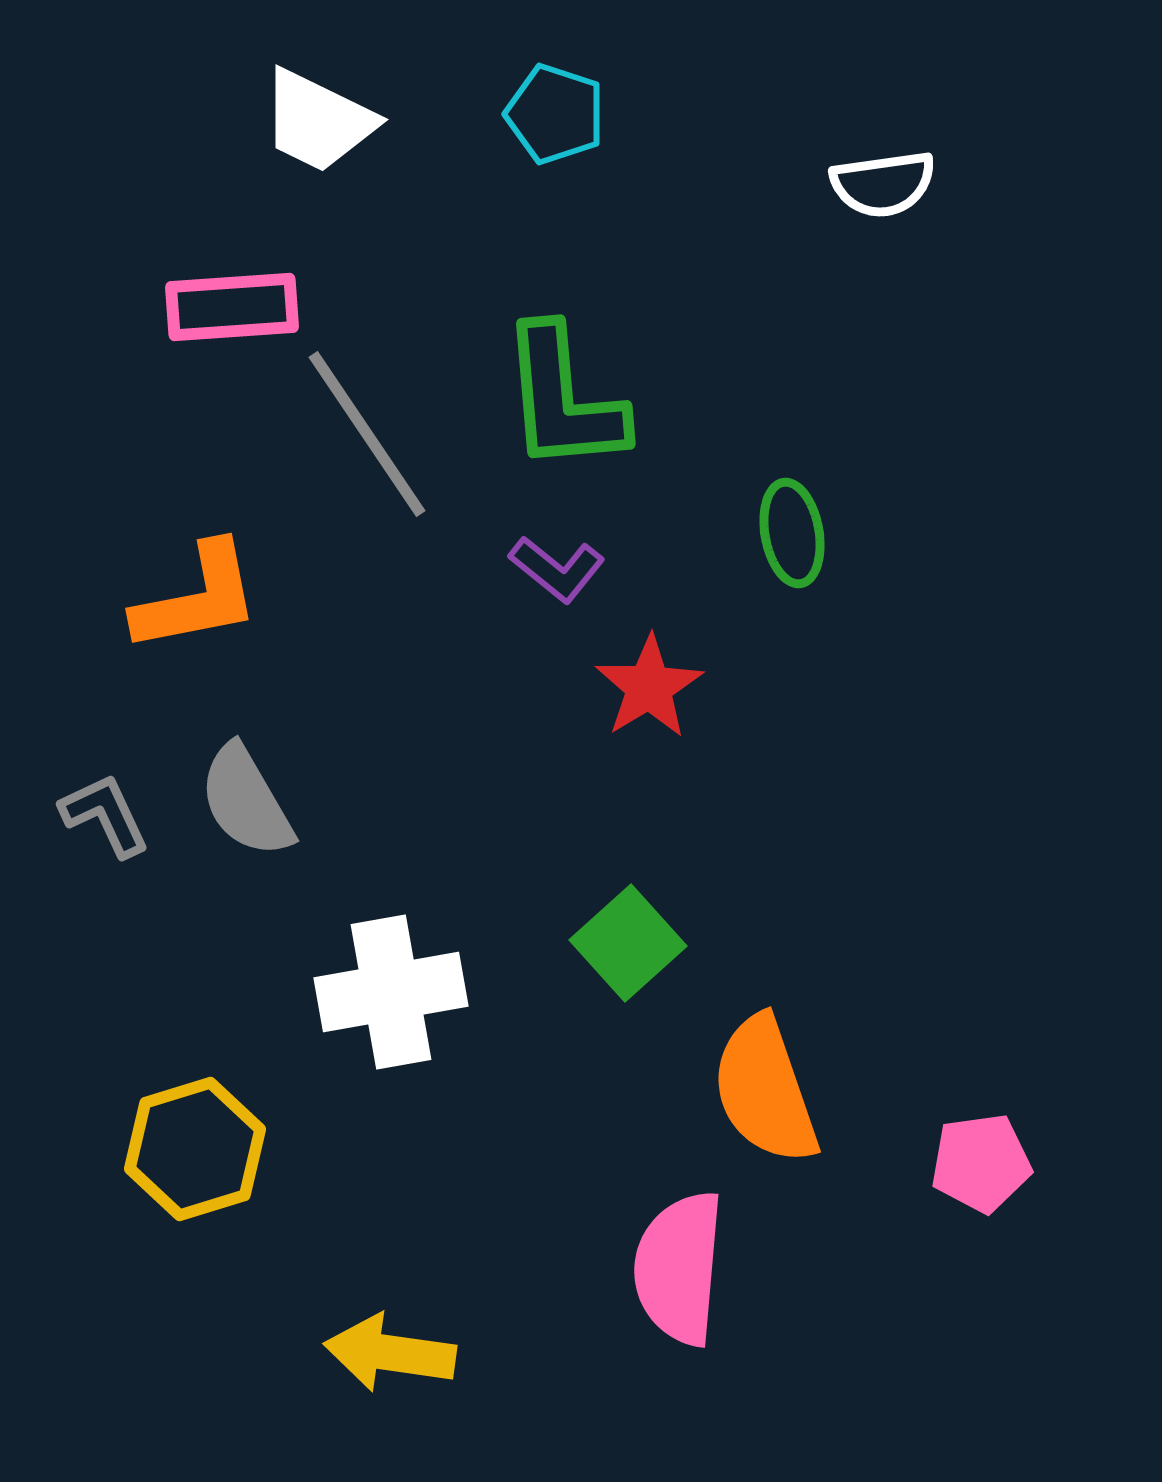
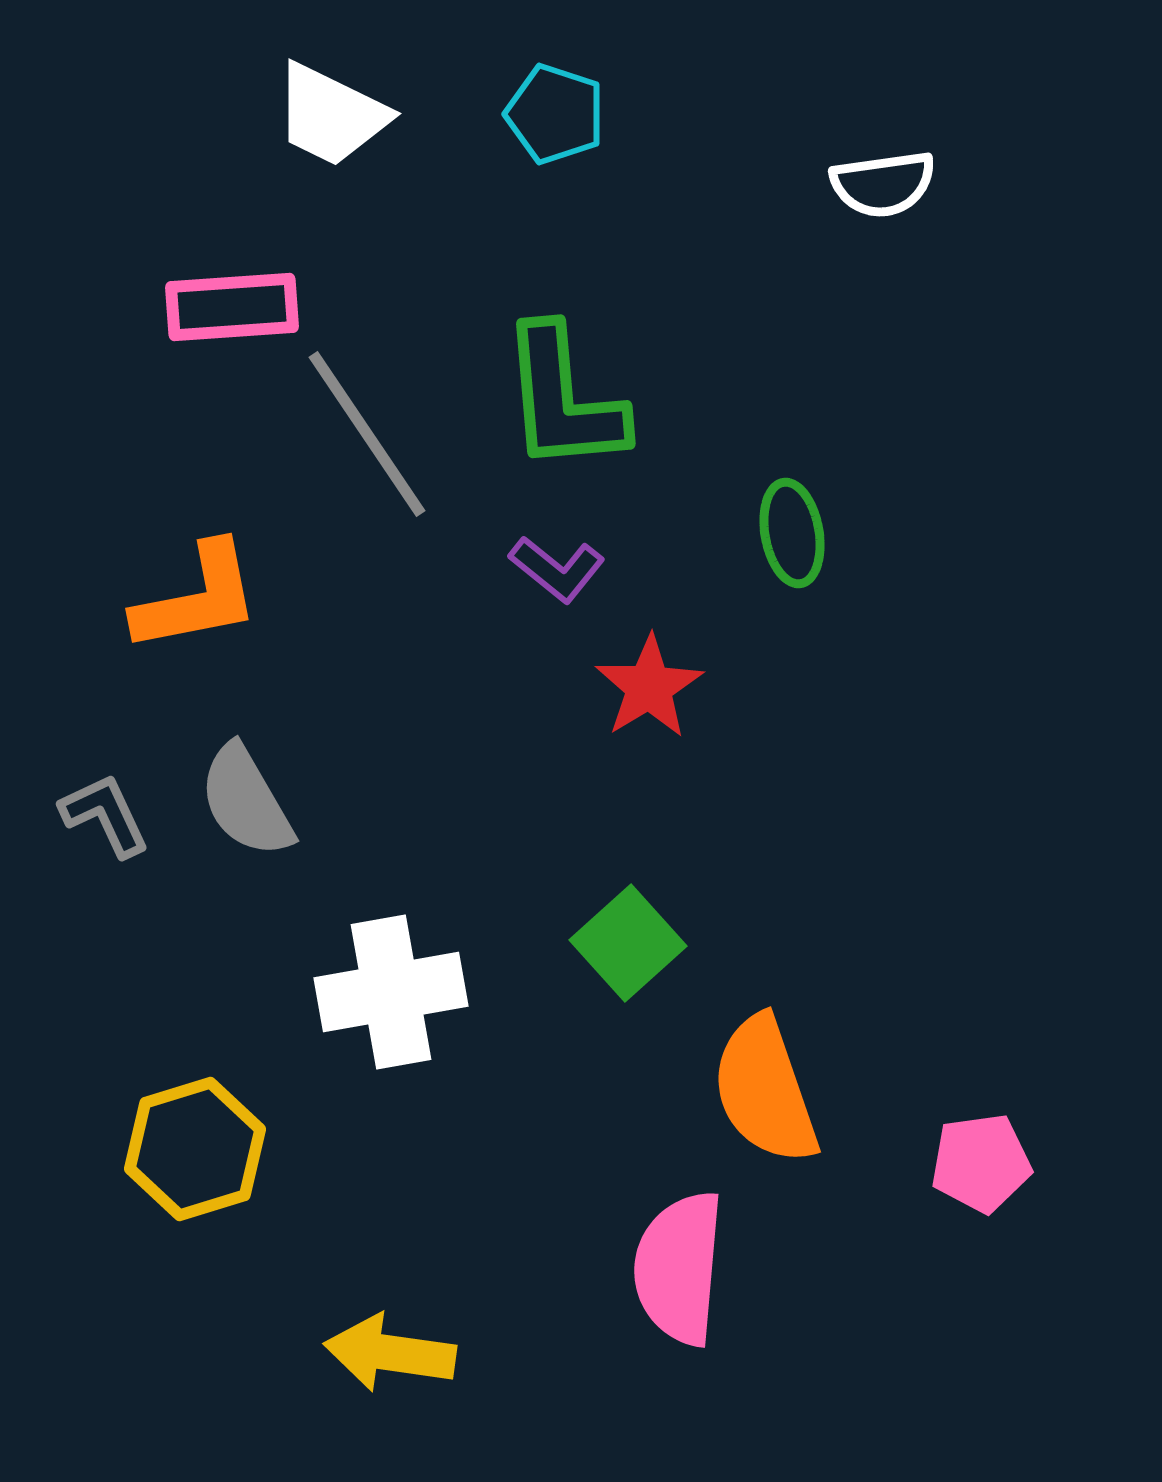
white trapezoid: moved 13 px right, 6 px up
